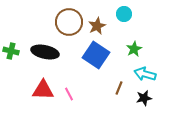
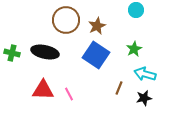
cyan circle: moved 12 px right, 4 px up
brown circle: moved 3 px left, 2 px up
green cross: moved 1 px right, 2 px down
